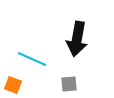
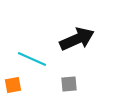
black arrow: rotated 124 degrees counterclockwise
orange square: rotated 30 degrees counterclockwise
